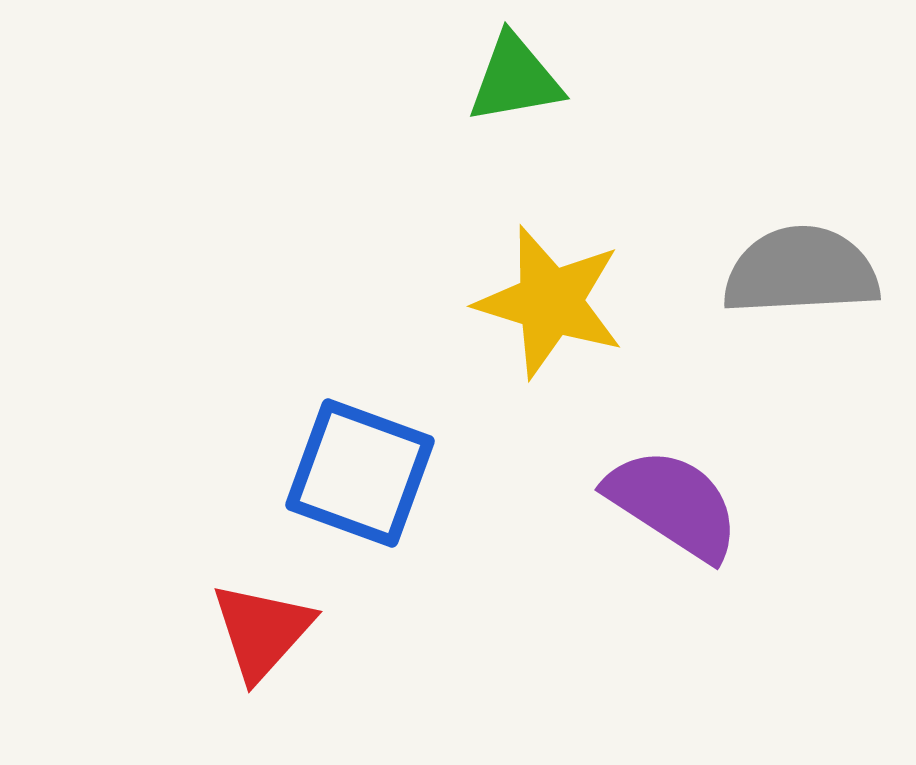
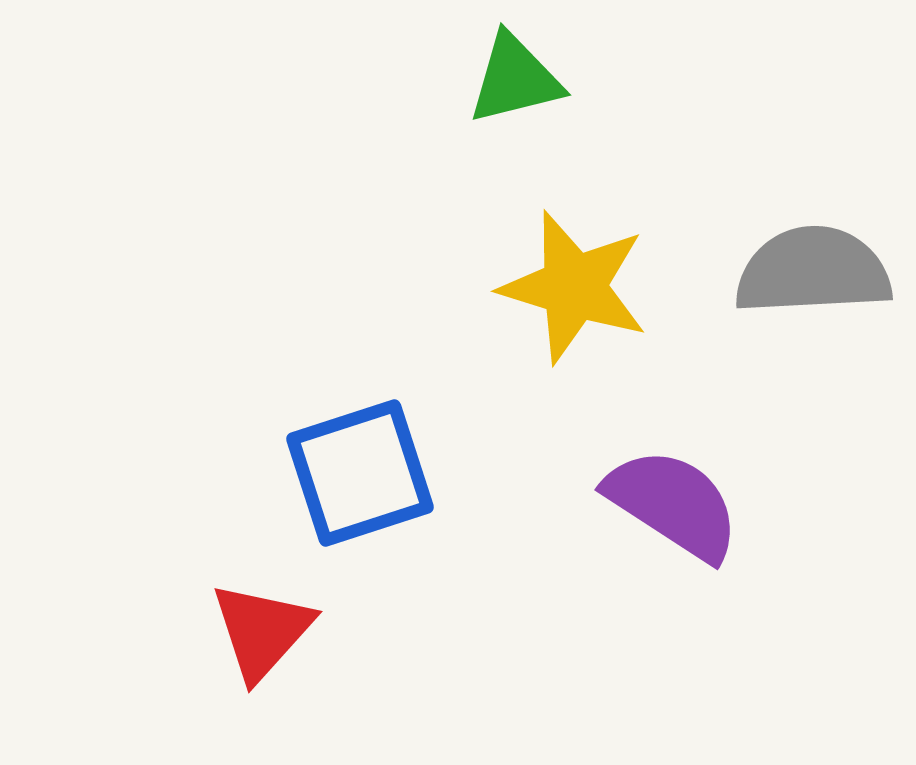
green triangle: rotated 4 degrees counterclockwise
gray semicircle: moved 12 px right
yellow star: moved 24 px right, 15 px up
blue square: rotated 38 degrees counterclockwise
